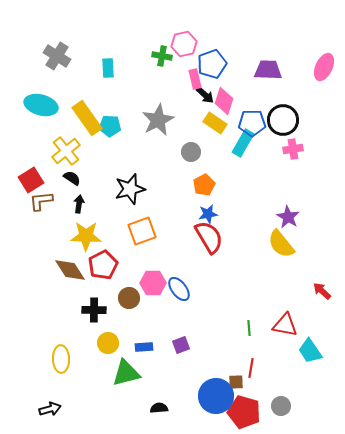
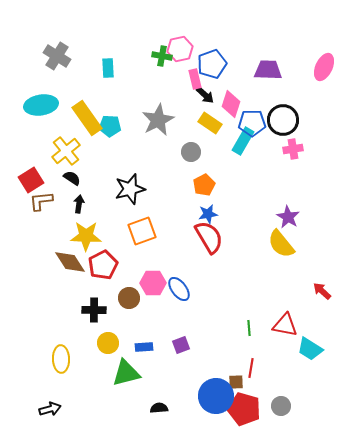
pink hexagon at (184, 44): moved 4 px left, 5 px down
pink diamond at (224, 101): moved 7 px right, 3 px down
cyan ellipse at (41, 105): rotated 24 degrees counterclockwise
yellow rectangle at (215, 123): moved 5 px left
cyan rectangle at (243, 143): moved 2 px up
brown diamond at (70, 270): moved 8 px up
cyan trapezoid at (310, 351): moved 2 px up; rotated 24 degrees counterclockwise
red pentagon at (244, 412): moved 3 px up
